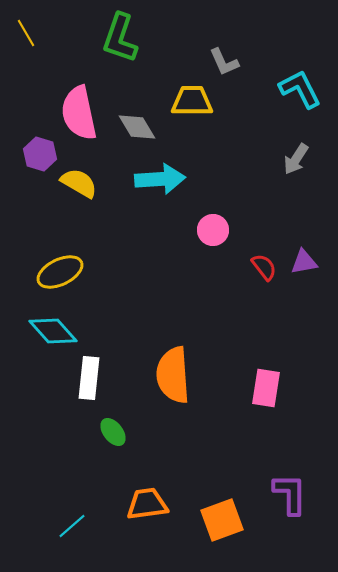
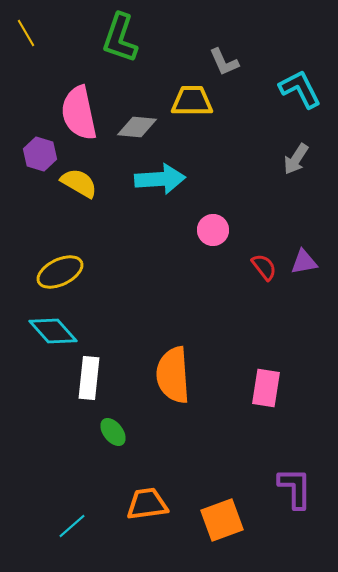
gray diamond: rotated 54 degrees counterclockwise
purple L-shape: moved 5 px right, 6 px up
